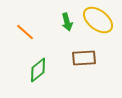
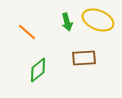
yellow ellipse: rotated 16 degrees counterclockwise
orange line: moved 2 px right
